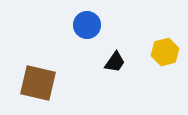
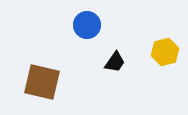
brown square: moved 4 px right, 1 px up
